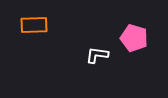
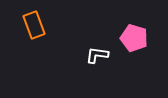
orange rectangle: rotated 72 degrees clockwise
